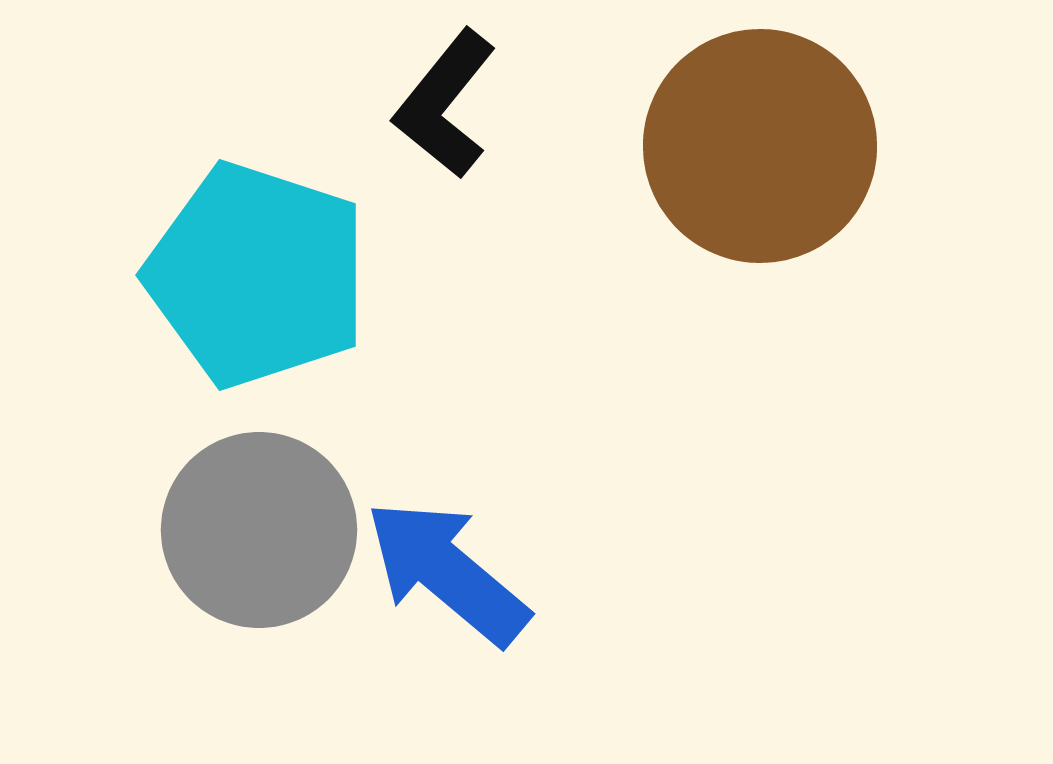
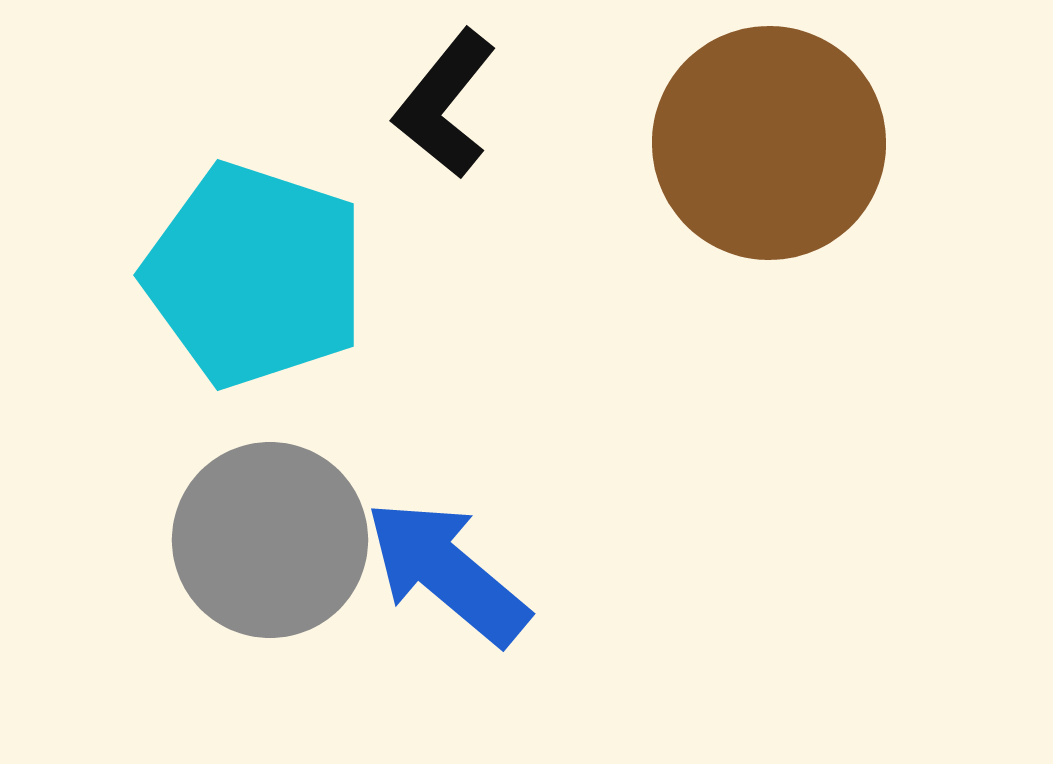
brown circle: moved 9 px right, 3 px up
cyan pentagon: moved 2 px left
gray circle: moved 11 px right, 10 px down
